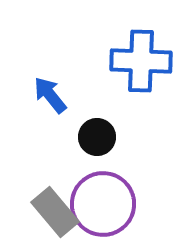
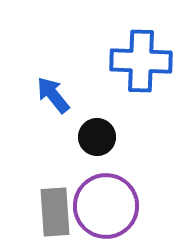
blue arrow: moved 3 px right
purple circle: moved 3 px right, 2 px down
gray rectangle: rotated 36 degrees clockwise
